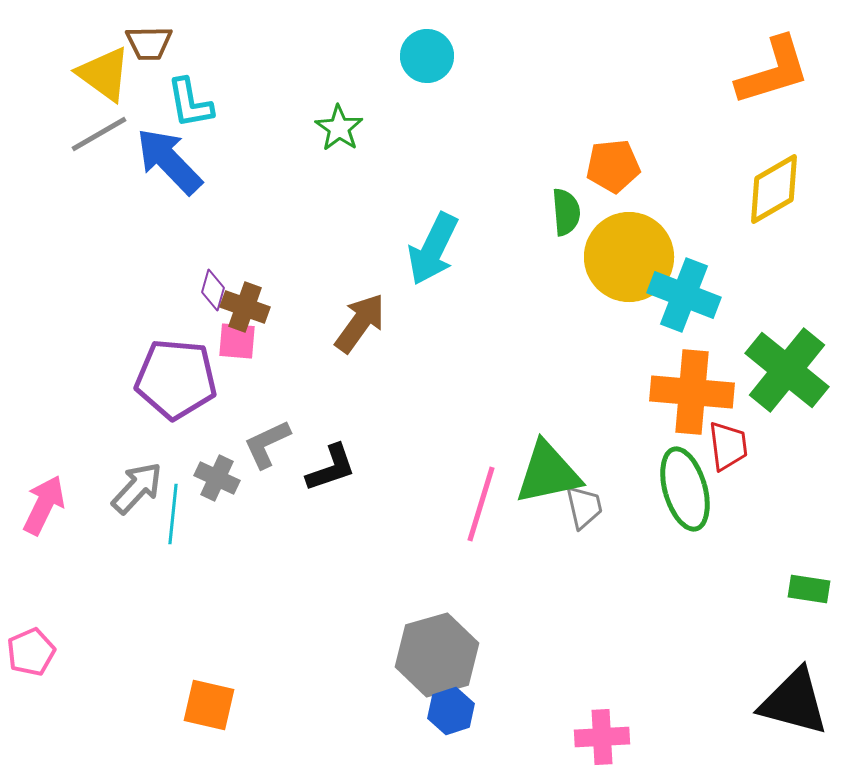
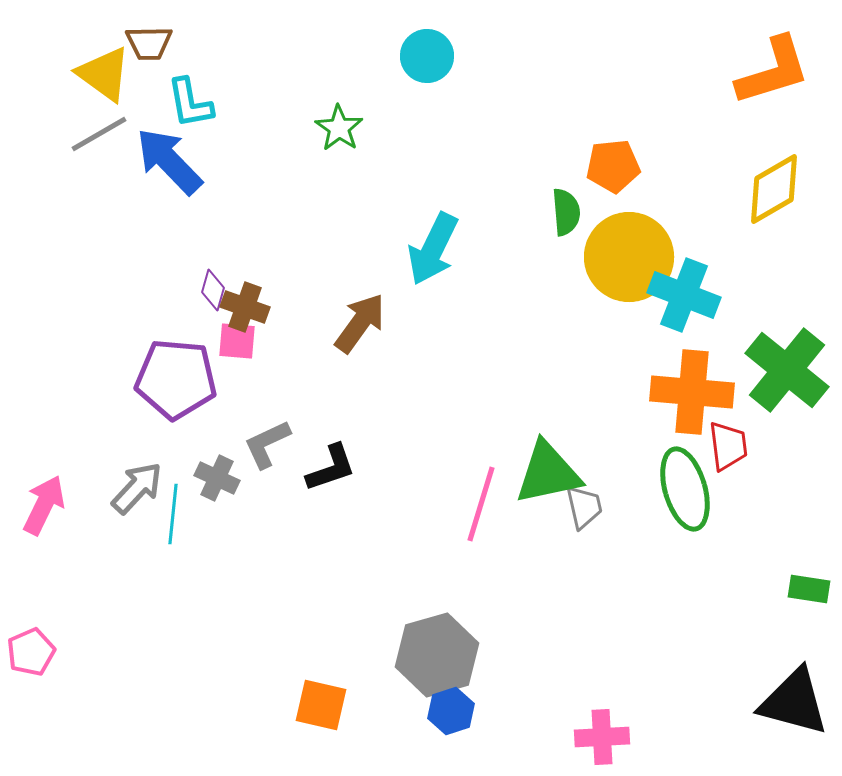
orange square: moved 112 px right
